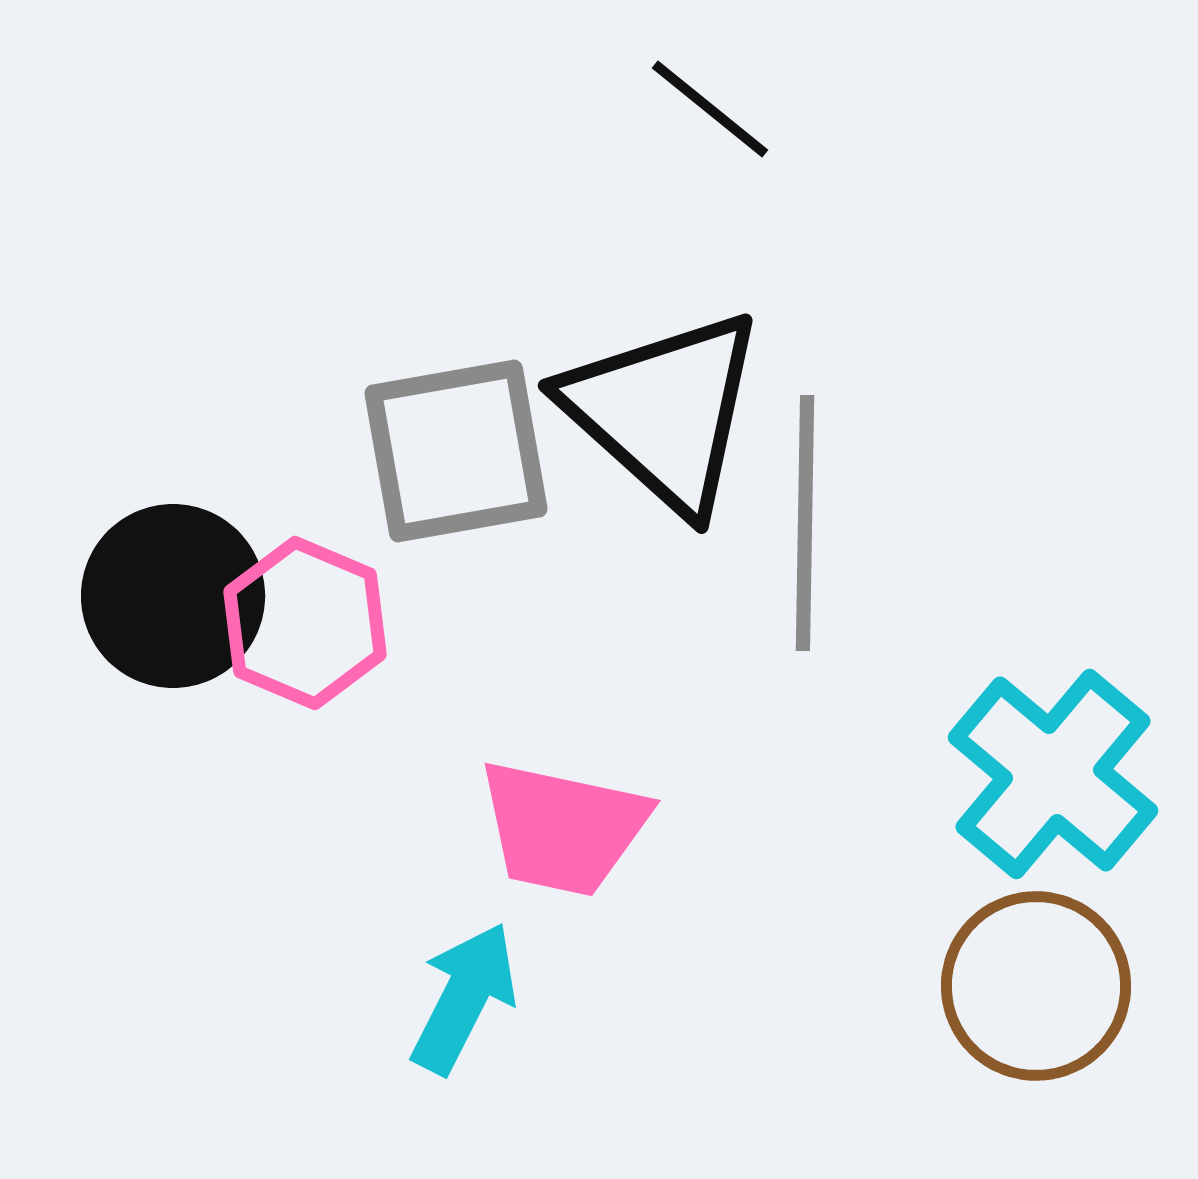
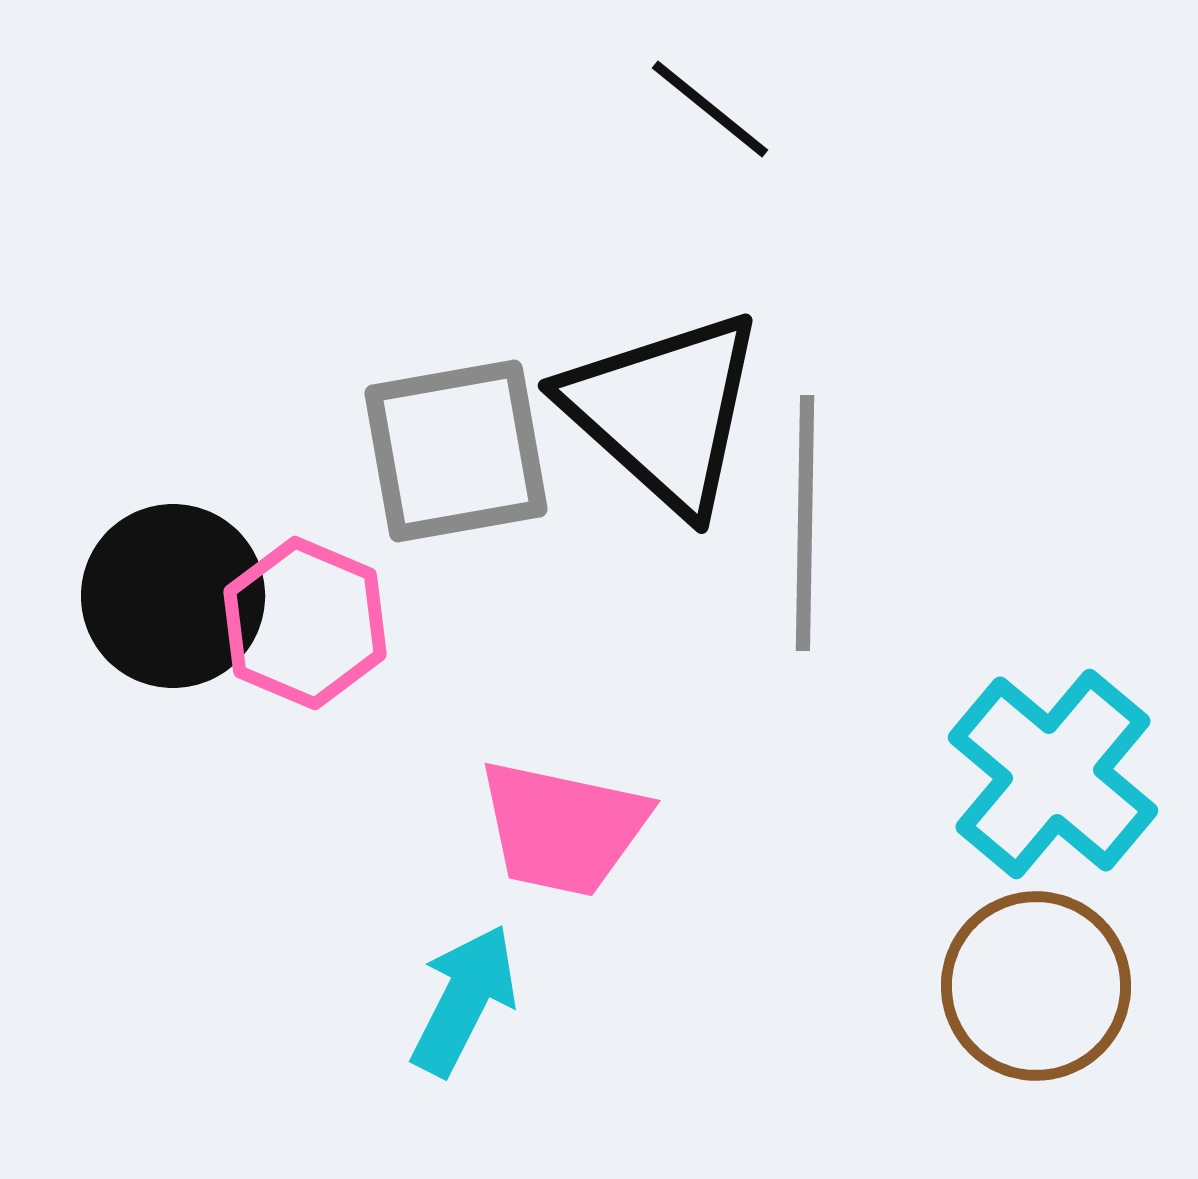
cyan arrow: moved 2 px down
